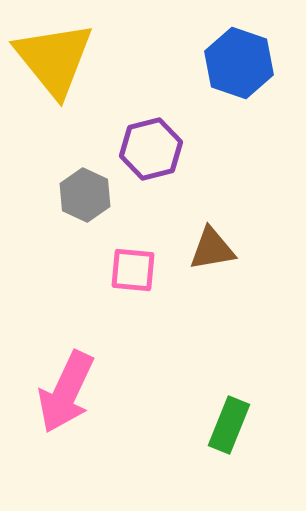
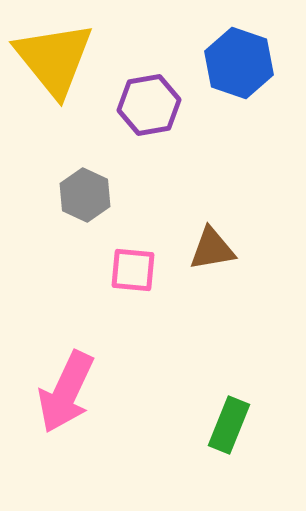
purple hexagon: moved 2 px left, 44 px up; rotated 4 degrees clockwise
